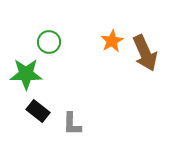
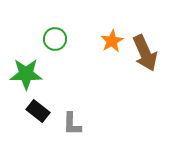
green circle: moved 6 px right, 3 px up
